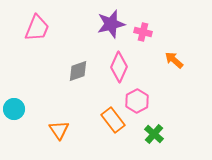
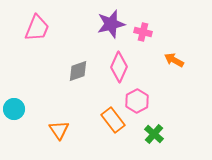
orange arrow: rotated 12 degrees counterclockwise
